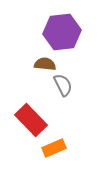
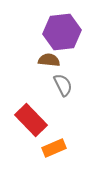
brown semicircle: moved 4 px right, 4 px up
